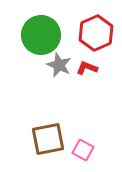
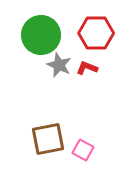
red hexagon: rotated 24 degrees clockwise
